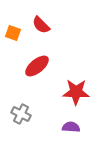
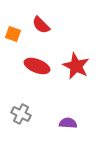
orange square: moved 1 px down
red ellipse: rotated 60 degrees clockwise
red star: moved 26 px up; rotated 24 degrees clockwise
purple semicircle: moved 3 px left, 4 px up
